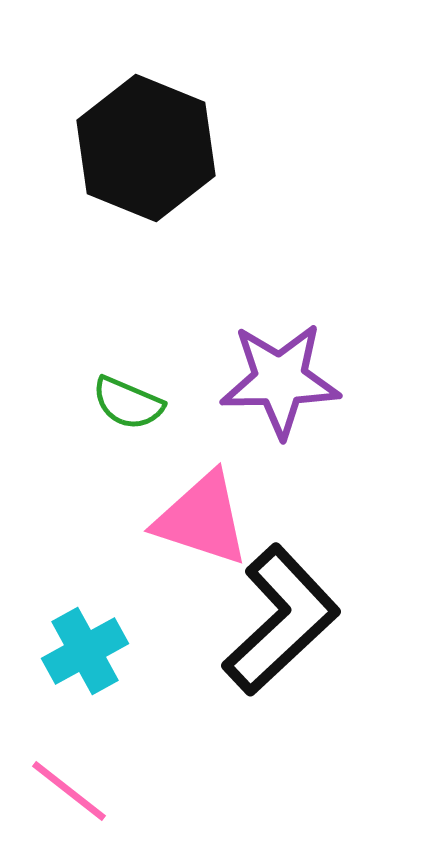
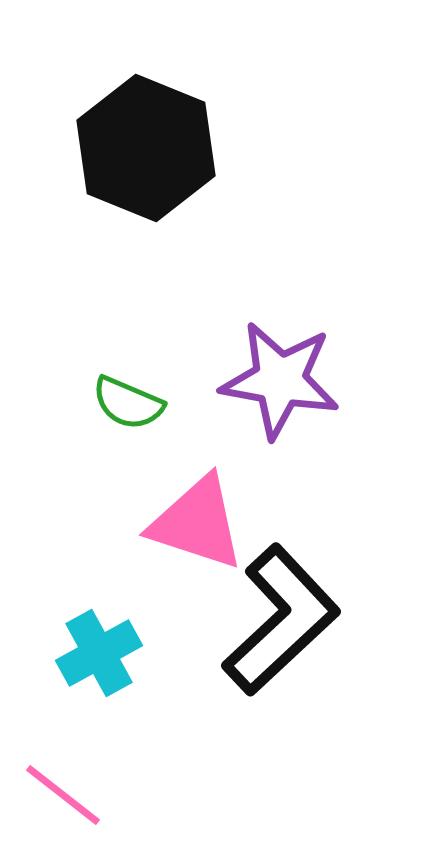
purple star: rotated 11 degrees clockwise
pink triangle: moved 5 px left, 4 px down
cyan cross: moved 14 px right, 2 px down
pink line: moved 6 px left, 4 px down
